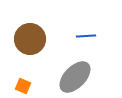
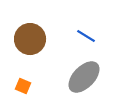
blue line: rotated 36 degrees clockwise
gray ellipse: moved 9 px right
